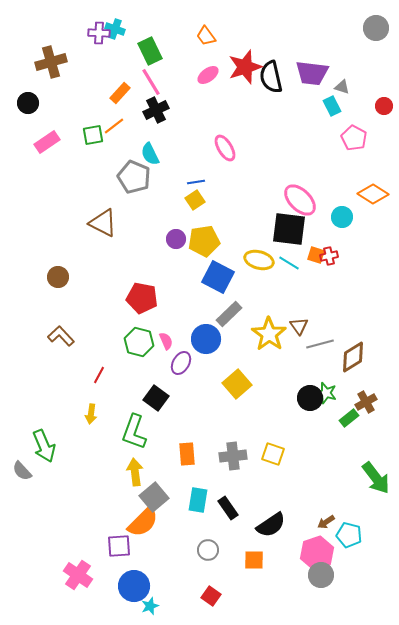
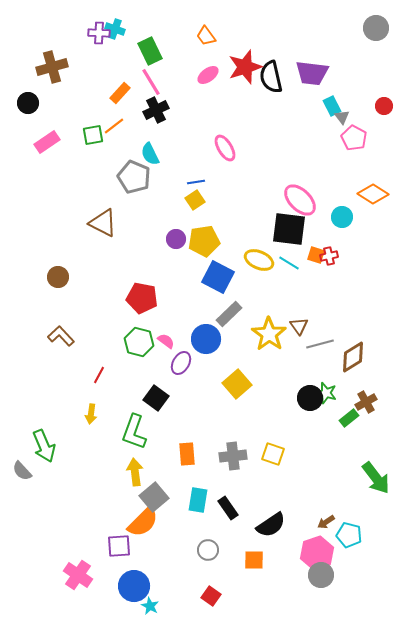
brown cross at (51, 62): moved 1 px right, 5 px down
gray triangle at (342, 87): moved 30 px down; rotated 35 degrees clockwise
yellow ellipse at (259, 260): rotated 8 degrees clockwise
pink semicircle at (166, 341): rotated 30 degrees counterclockwise
cyan star at (150, 606): rotated 24 degrees counterclockwise
